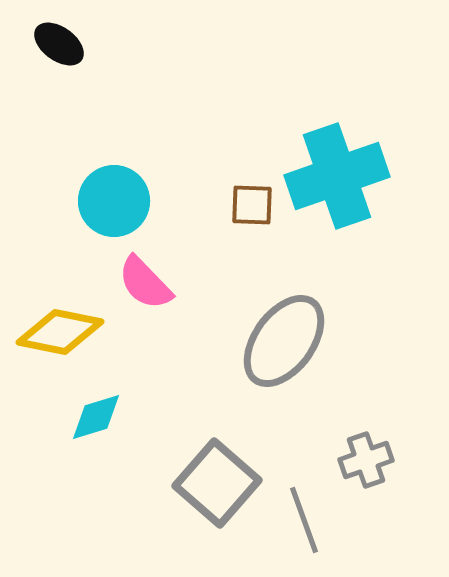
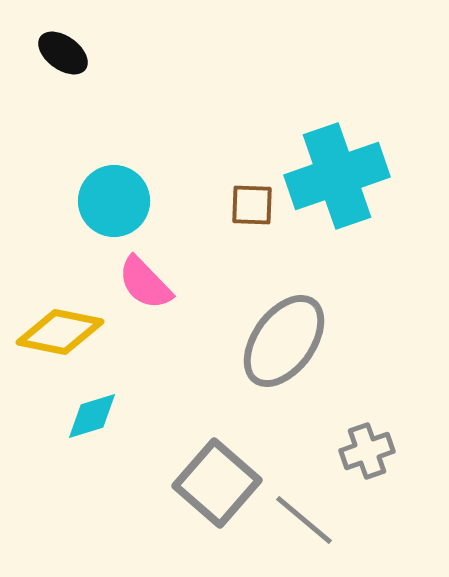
black ellipse: moved 4 px right, 9 px down
cyan diamond: moved 4 px left, 1 px up
gray cross: moved 1 px right, 9 px up
gray line: rotated 30 degrees counterclockwise
